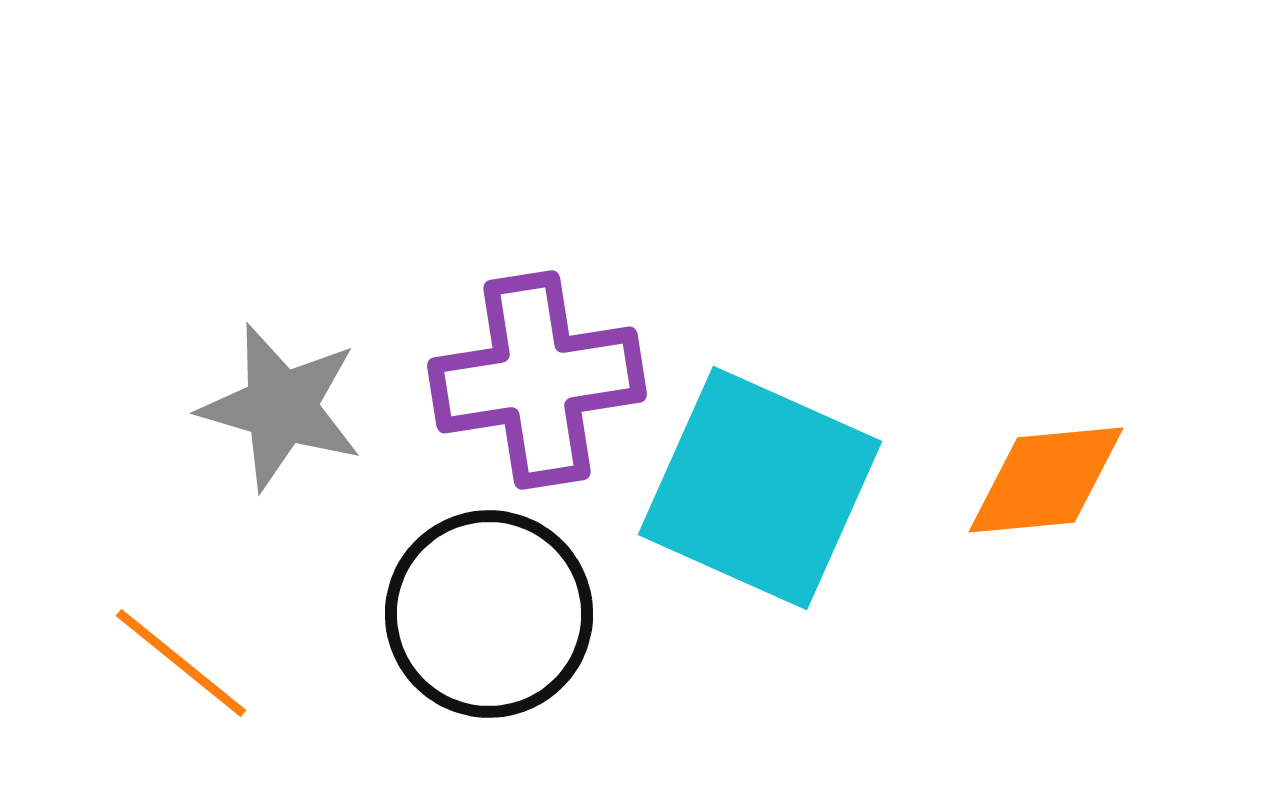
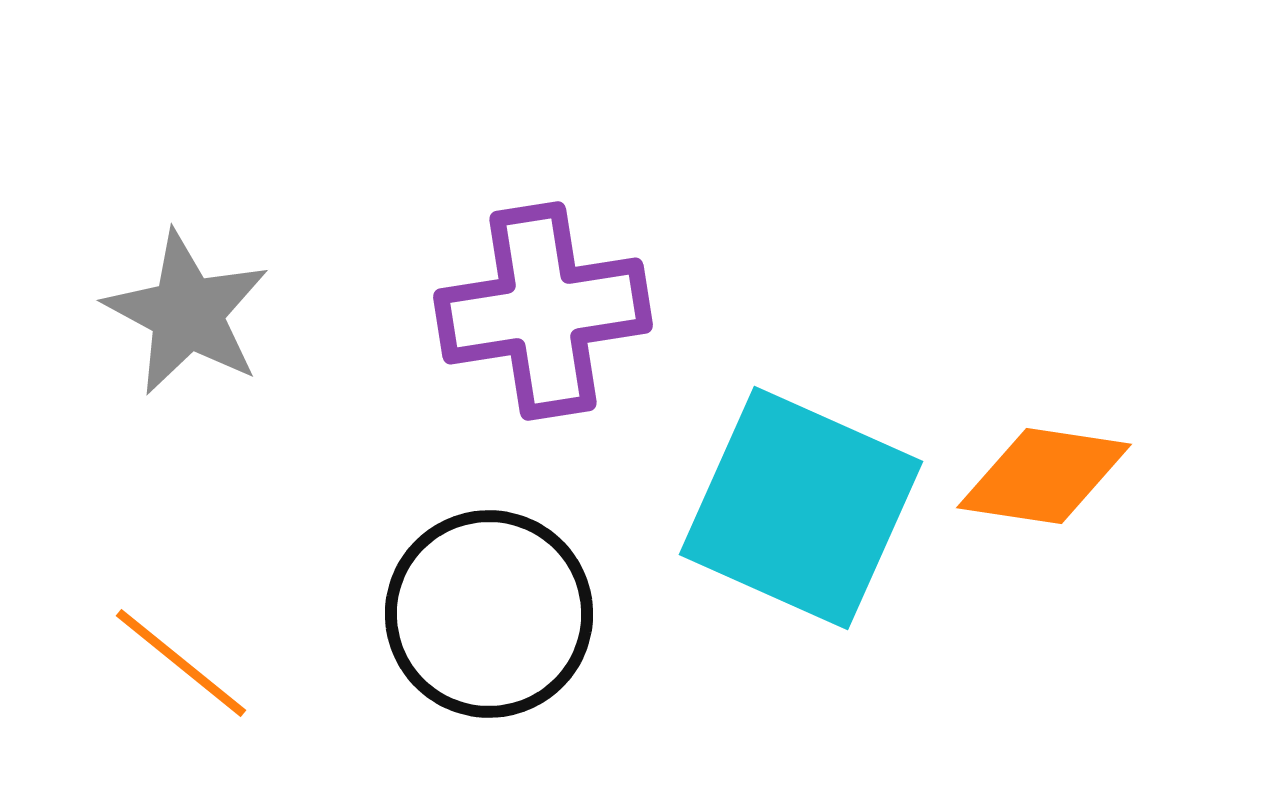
purple cross: moved 6 px right, 69 px up
gray star: moved 94 px left, 94 px up; rotated 12 degrees clockwise
orange diamond: moved 2 px left, 4 px up; rotated 14 degrees clockwise
cyan square: moved 41 px right, 20 px down
